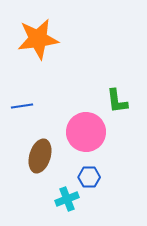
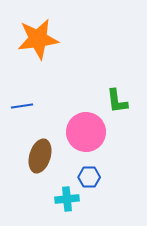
cyan cross: rotated 15 degrees clockwise
